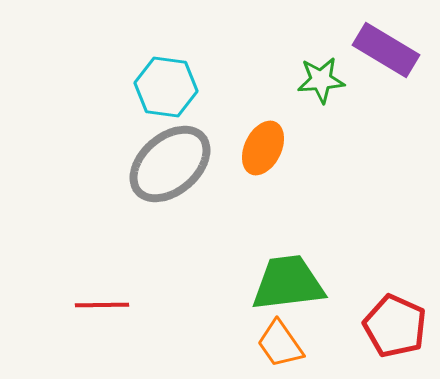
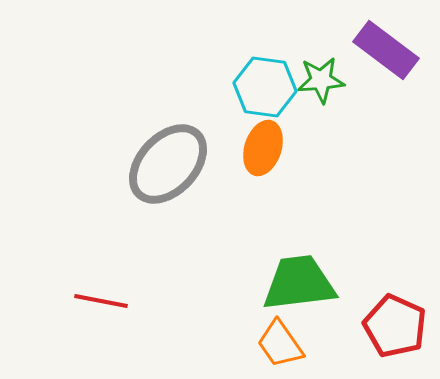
purple rectangle: rotated 6 degrees clockwise
cyan hexagon: moved 99 px right
orange ellipse: rotated 8 degrees counterclockwise
gray ellipse: moved 2 px left; rotated 6 degrees counterclockwise
green trapezoid: moved 11 px right
red line: moved 1 px left, 4 px up; rotated 12 degrees clockwise
